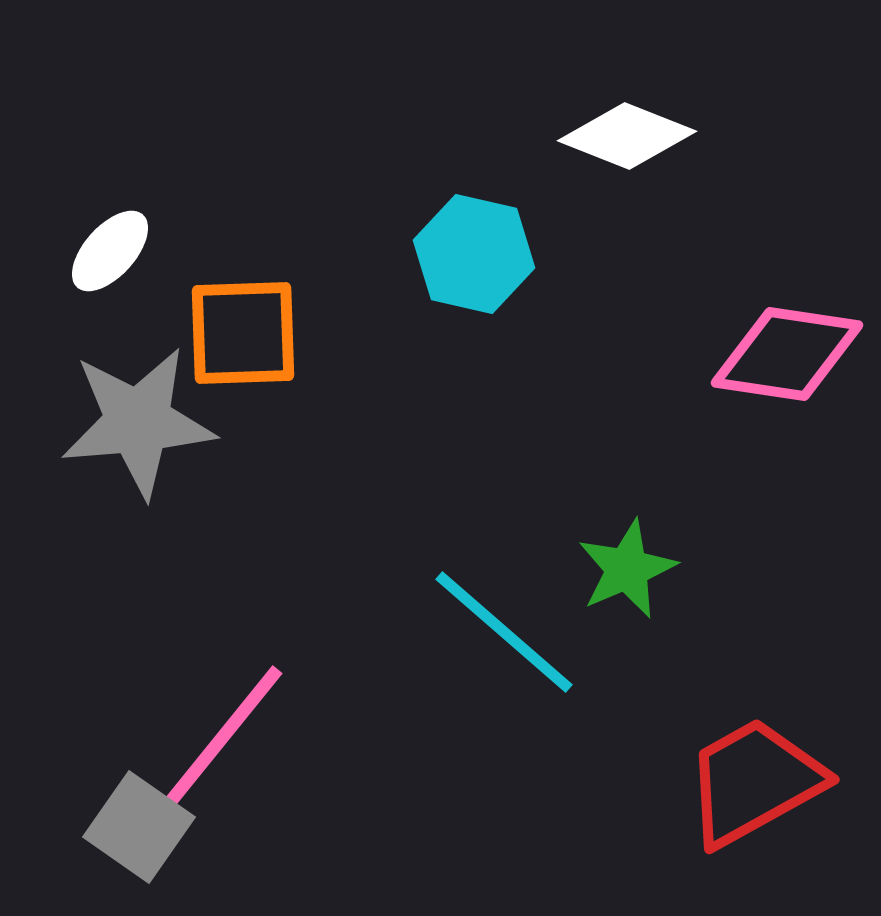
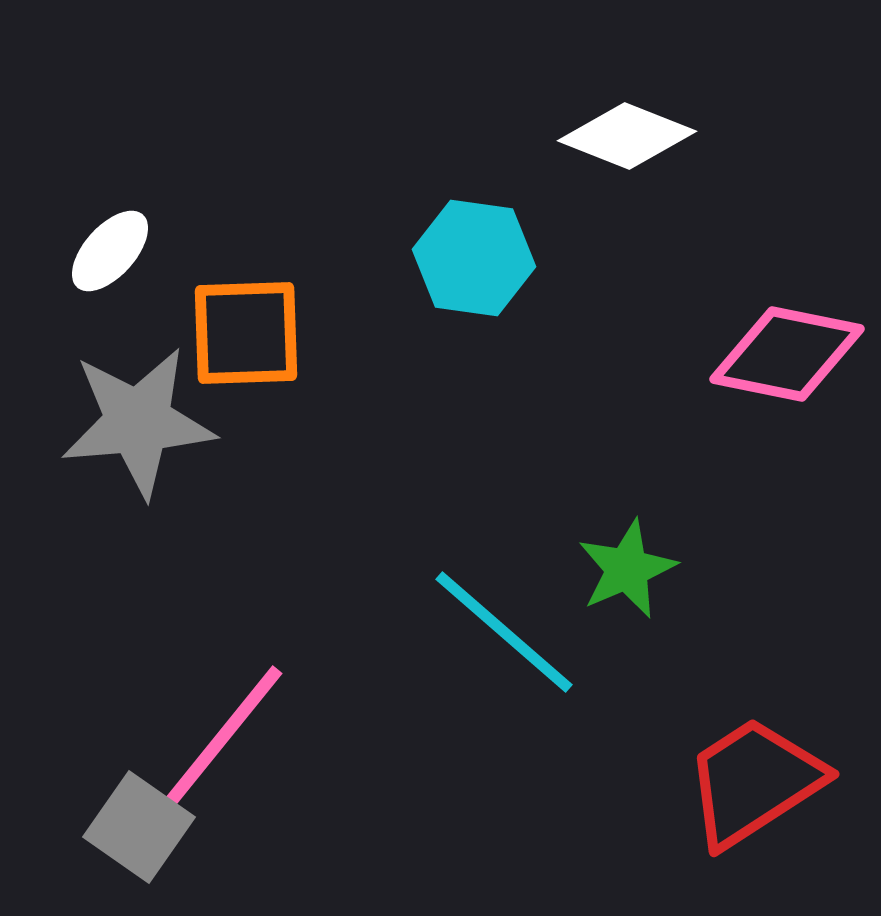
cyan hexagon: moved 4 px down; rotated 5 degrees counterclockwise
orange square: moved 3 px right
pink diamond: rotated 3 degrees clockwise
red trapezoid: rotated 4 degrees counterclockwise
